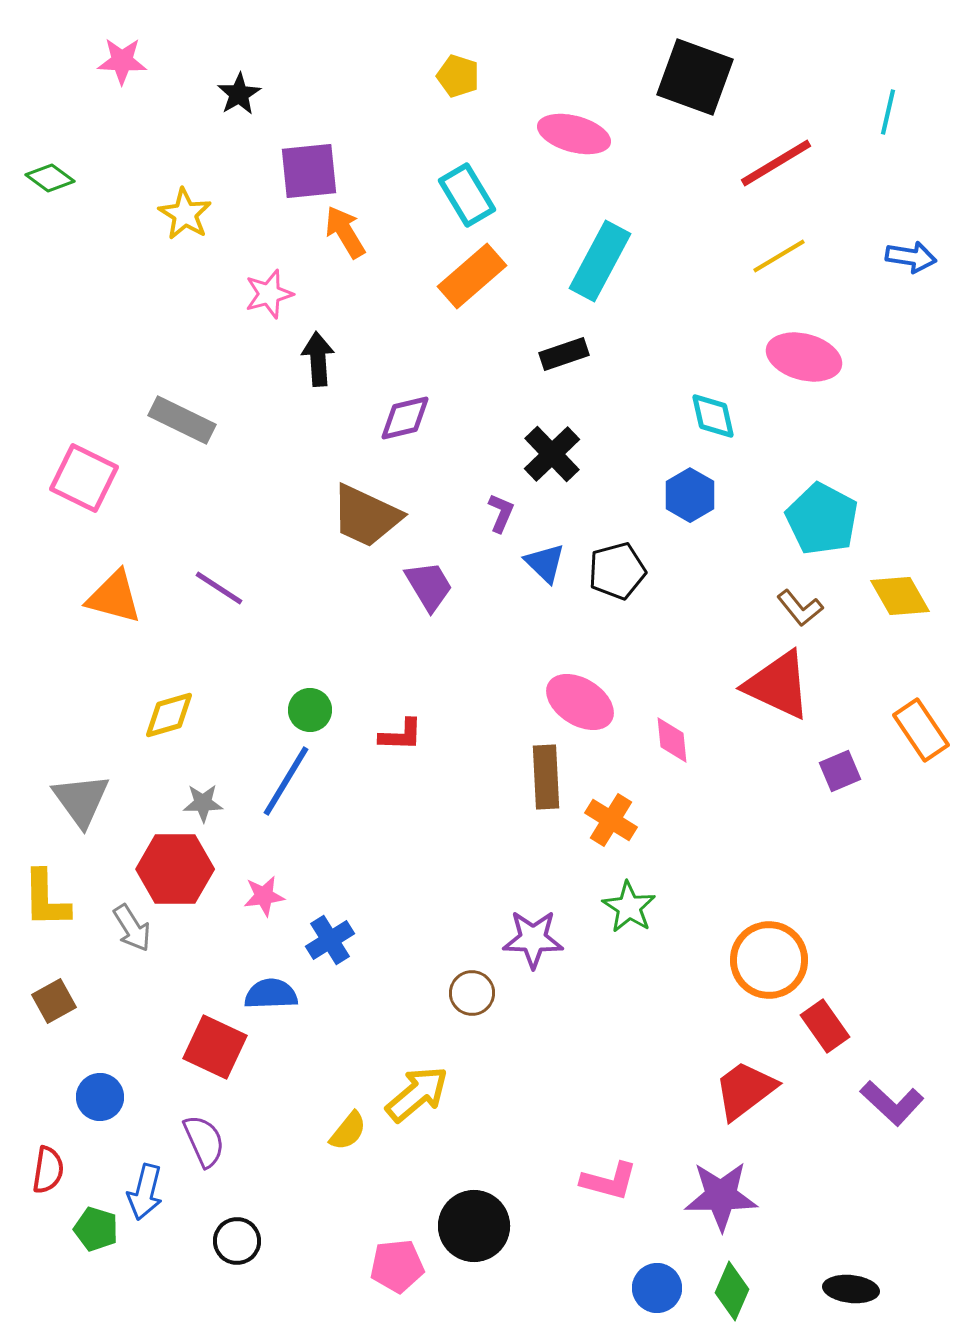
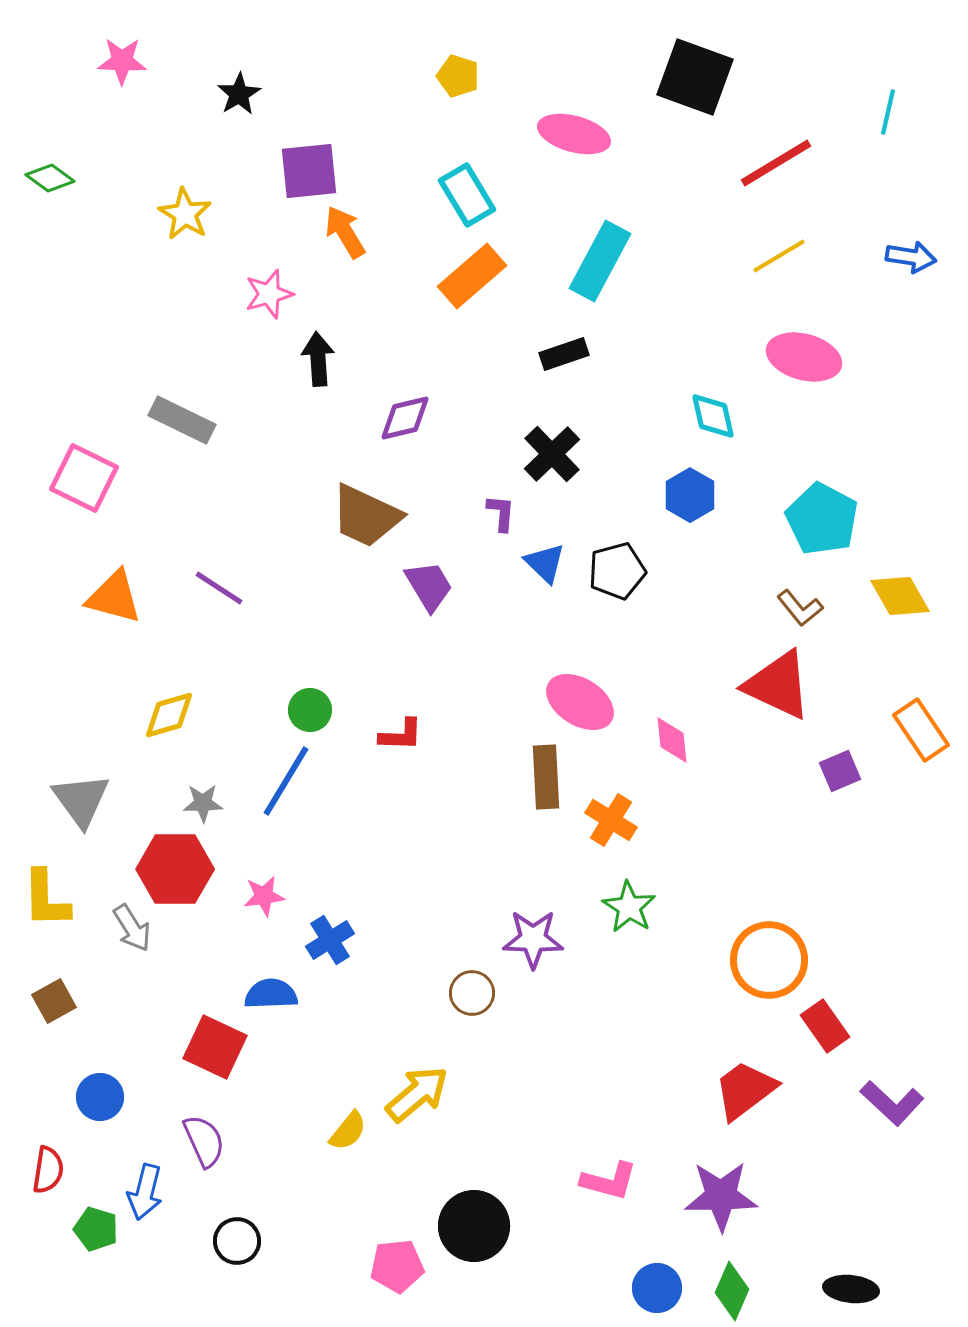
purple L-shape at (501, 513): rotated 18 degrees counterclockwise
